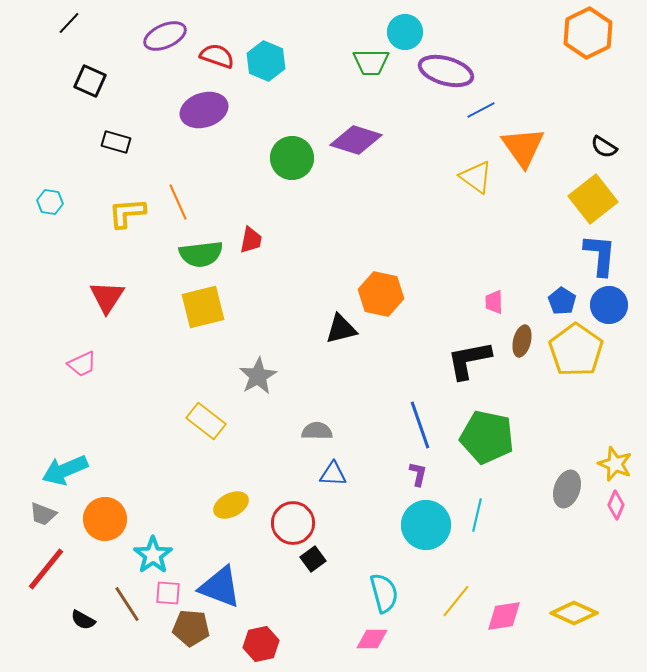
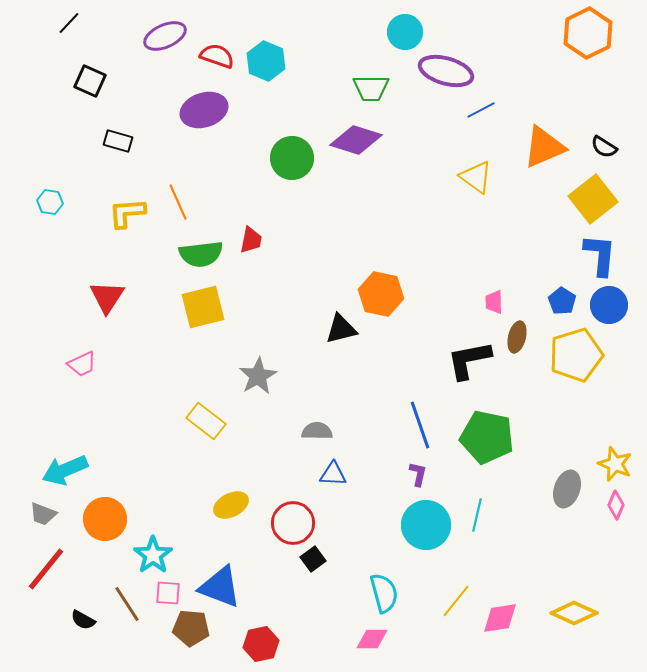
green trapezoid at (371, 62): moved 26 px down
black rectangle at (116, 142): moved 2 px right, 1 px up
orange triangle at (523, 147): moved 21 px right; rotated 42 degrees clockwise
brown ellipse at (522, 341): moved 5 px left, 4 px up
yellow pentagon at (576, 350): moved 5 px down; rotated 20 degrees clockwise
pink diamond at (504, 616): moved 4 px left, 2 px down
